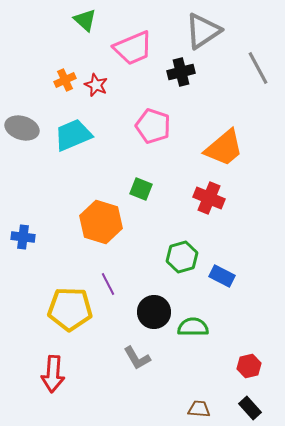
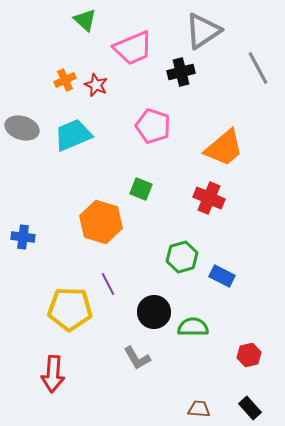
red hexagon: moved 11 px up
